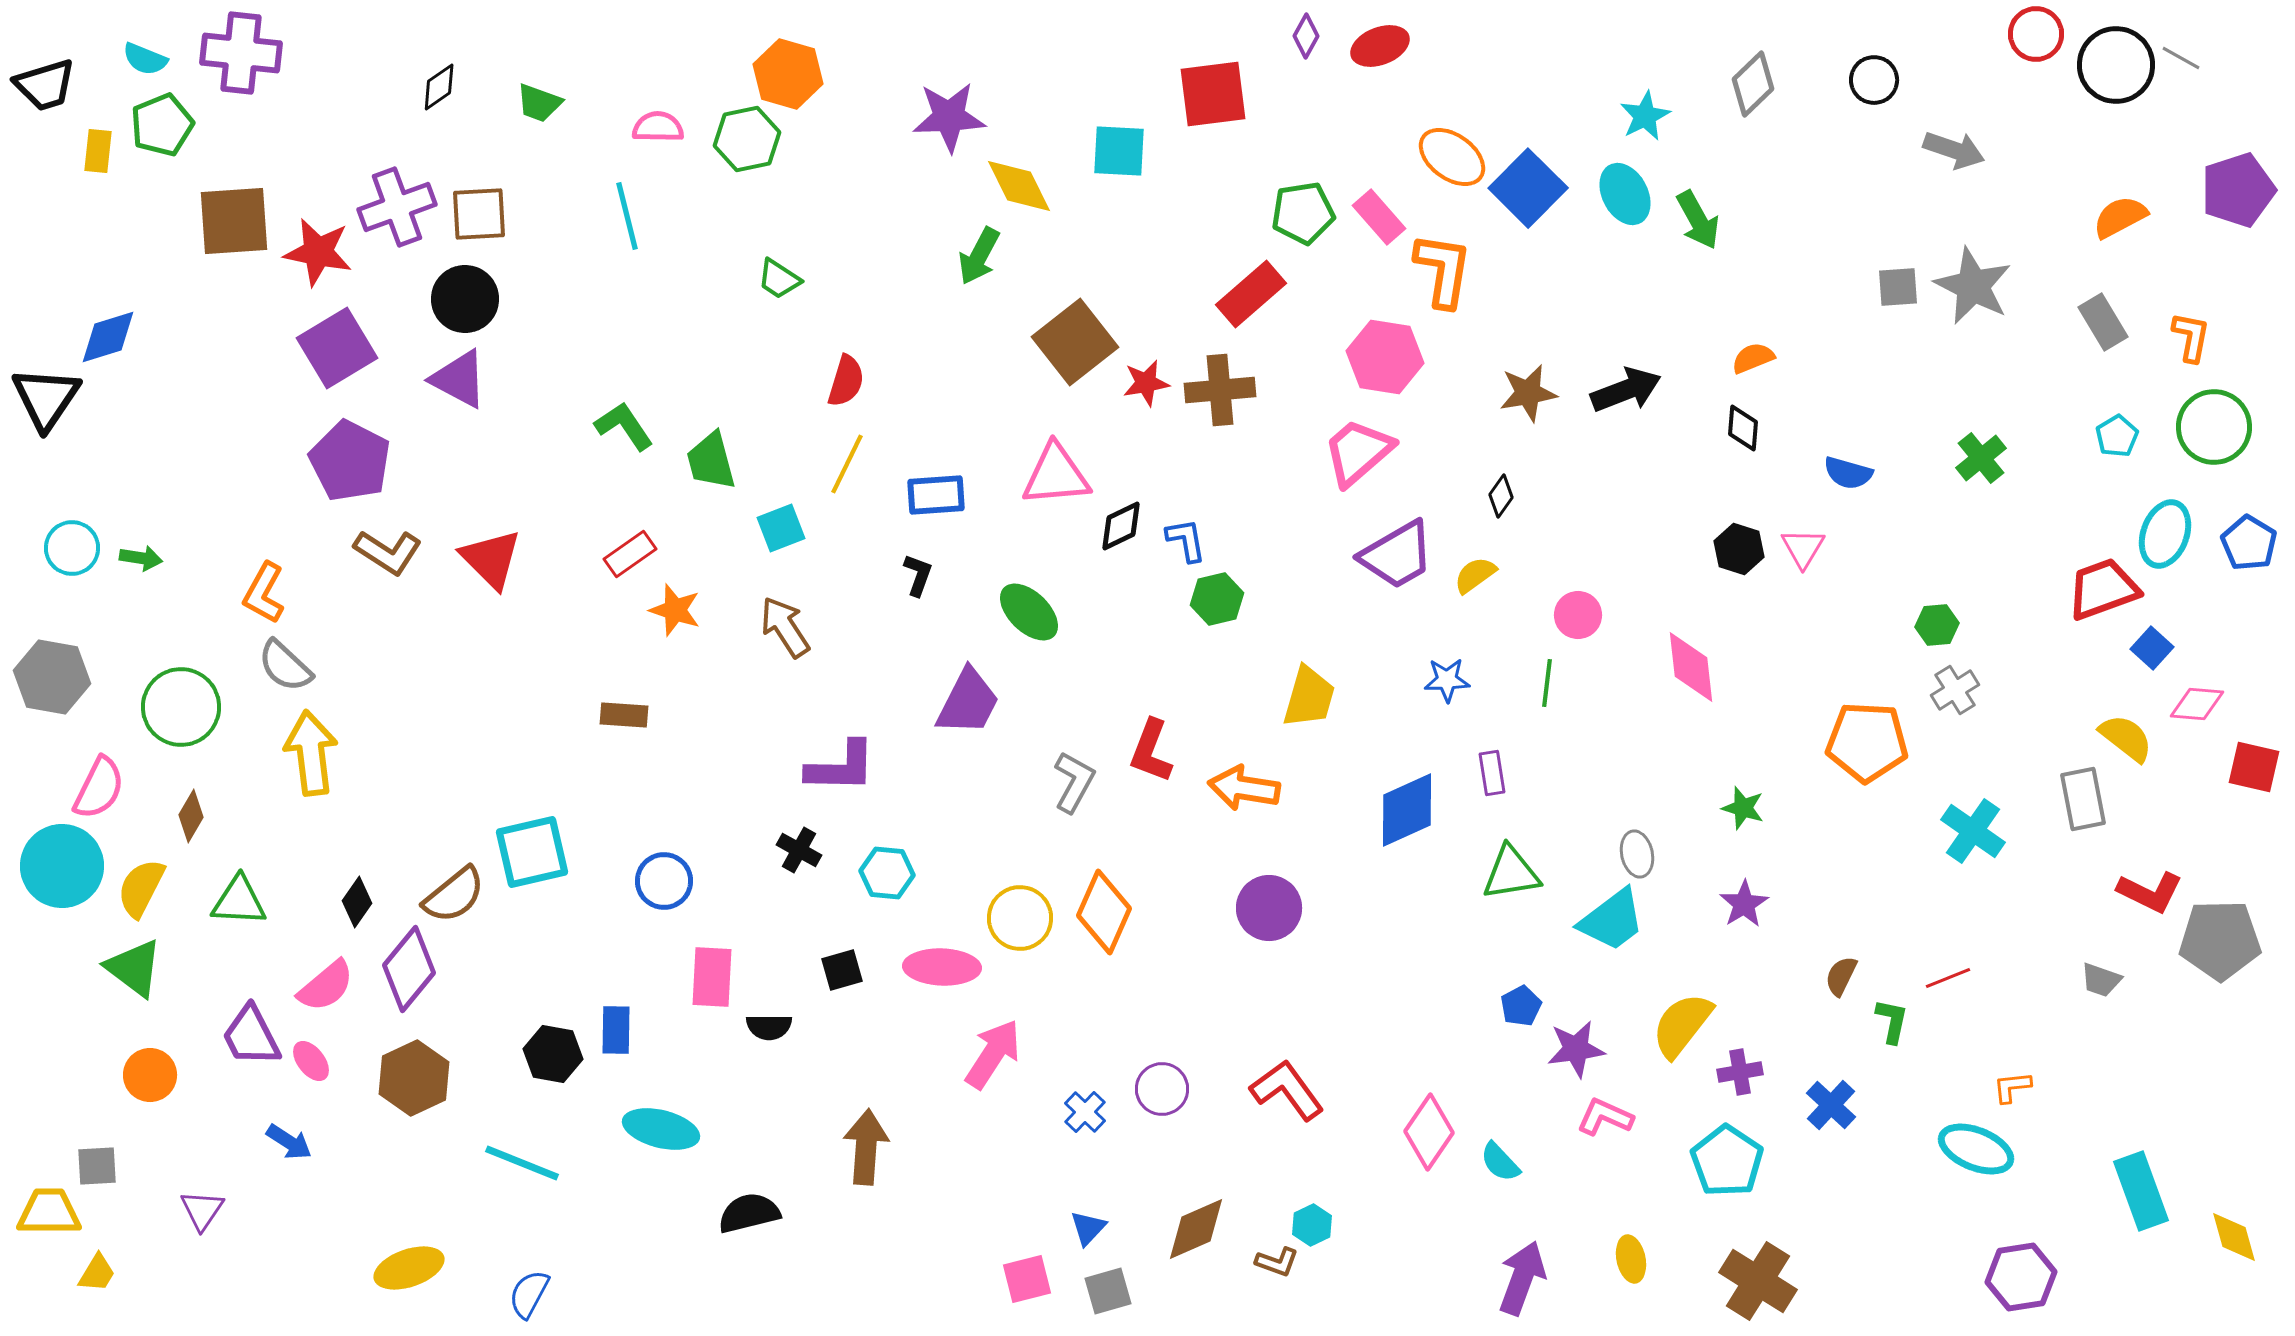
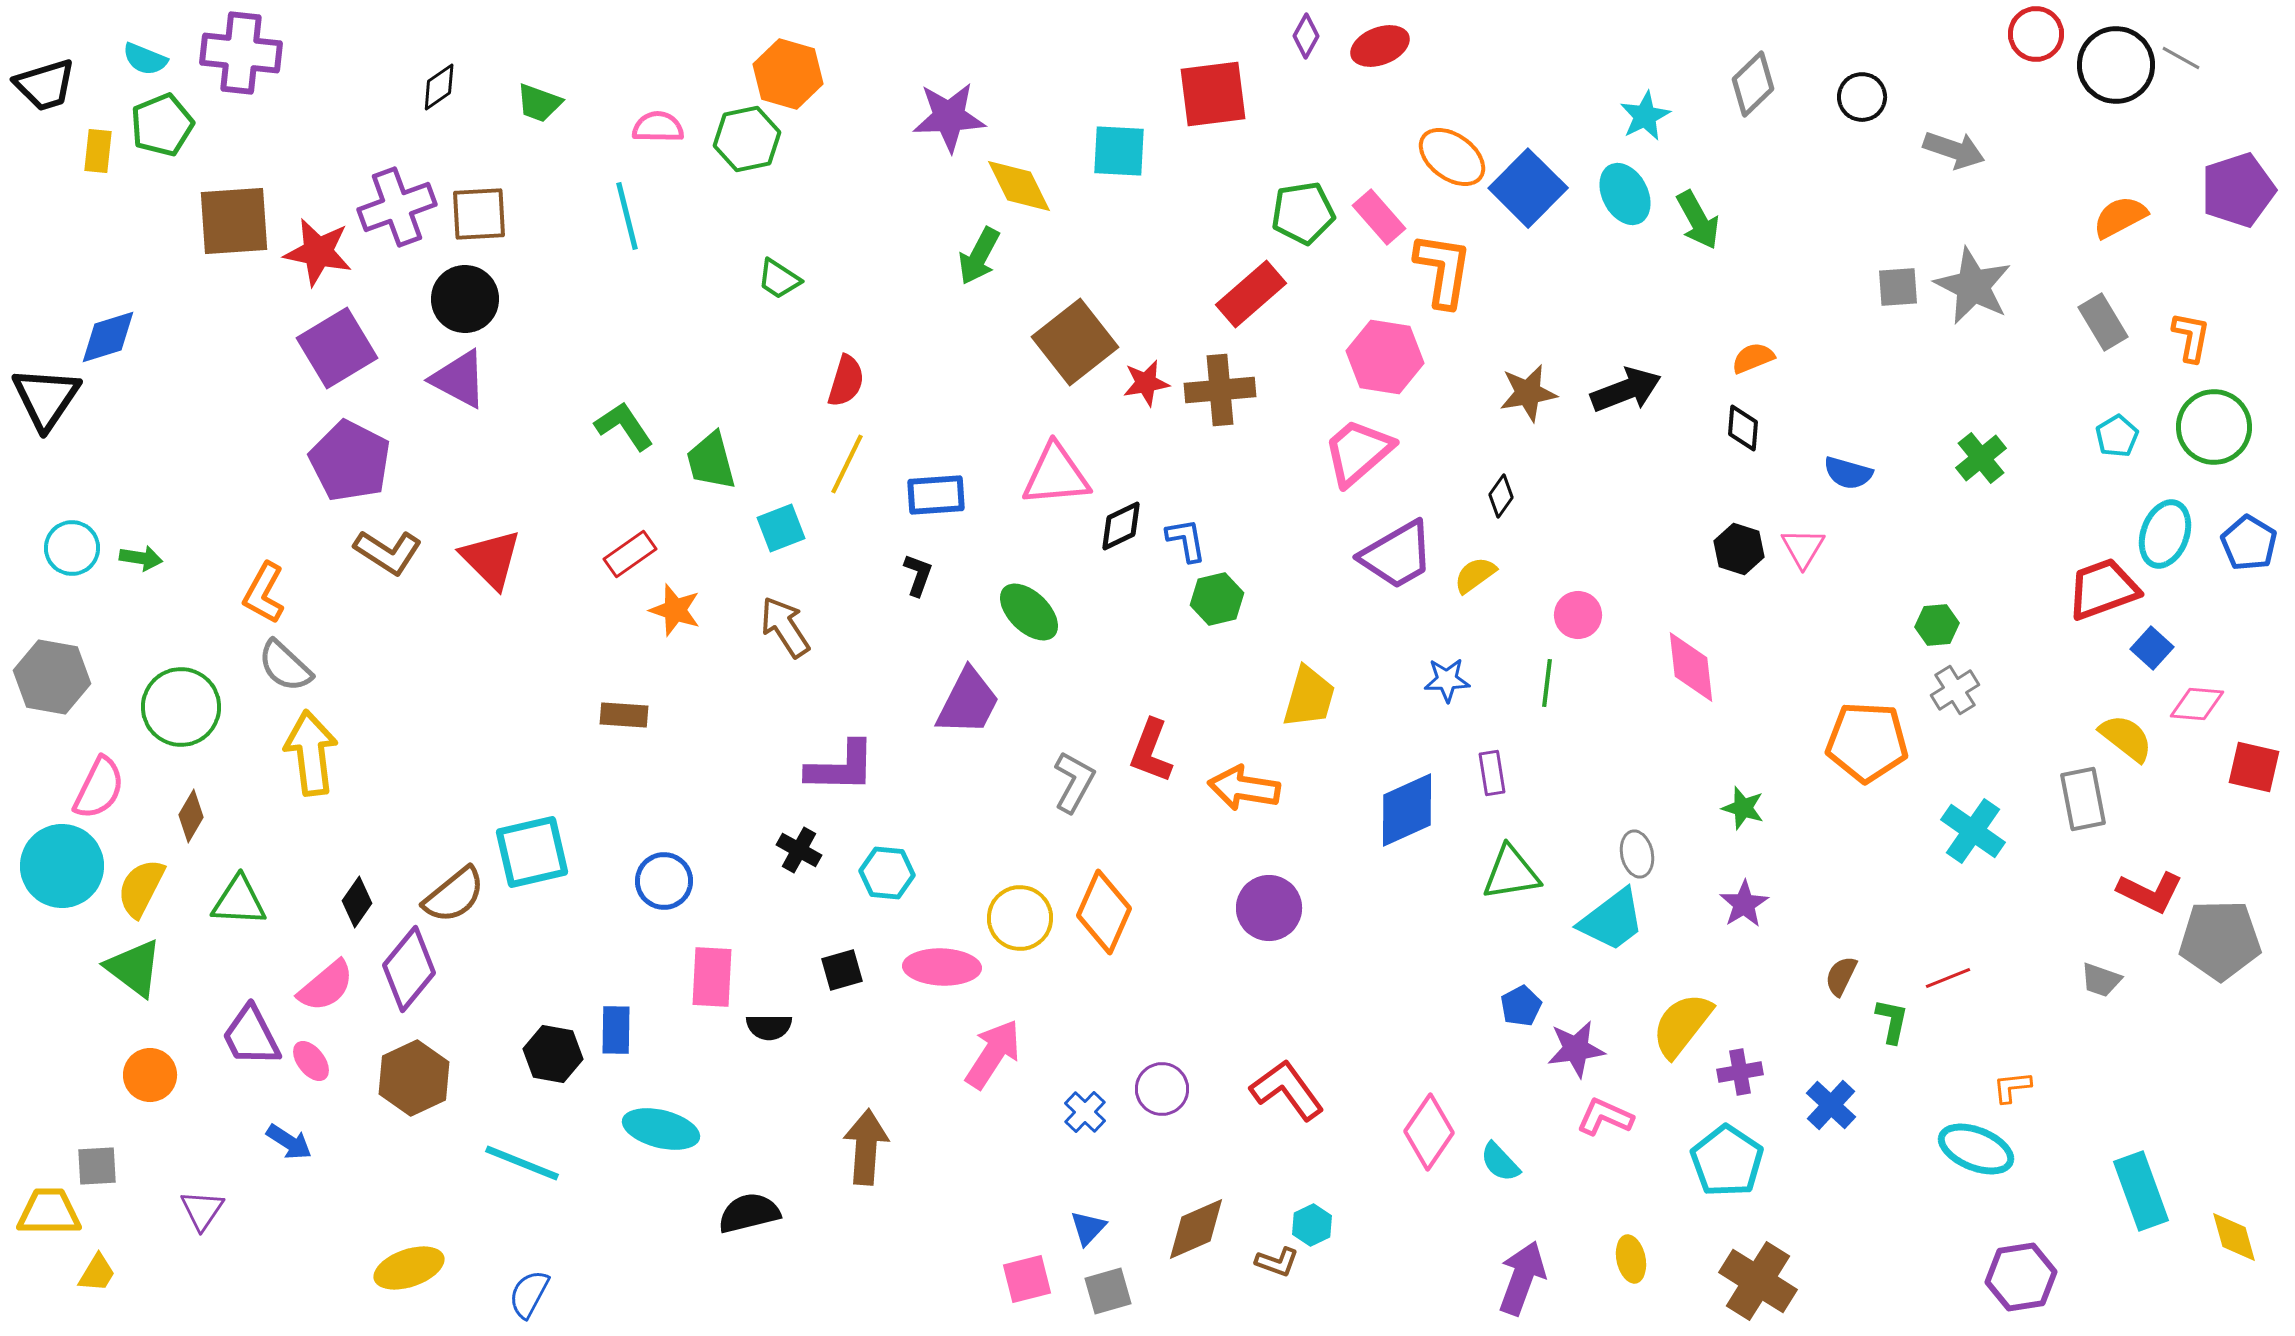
black circle at (1874, 80): moved 12 px left, 17 px down
